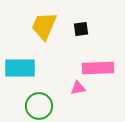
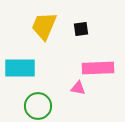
pink triangle: rotated 21 degrees clockwise
green circle: moved 1 px left
